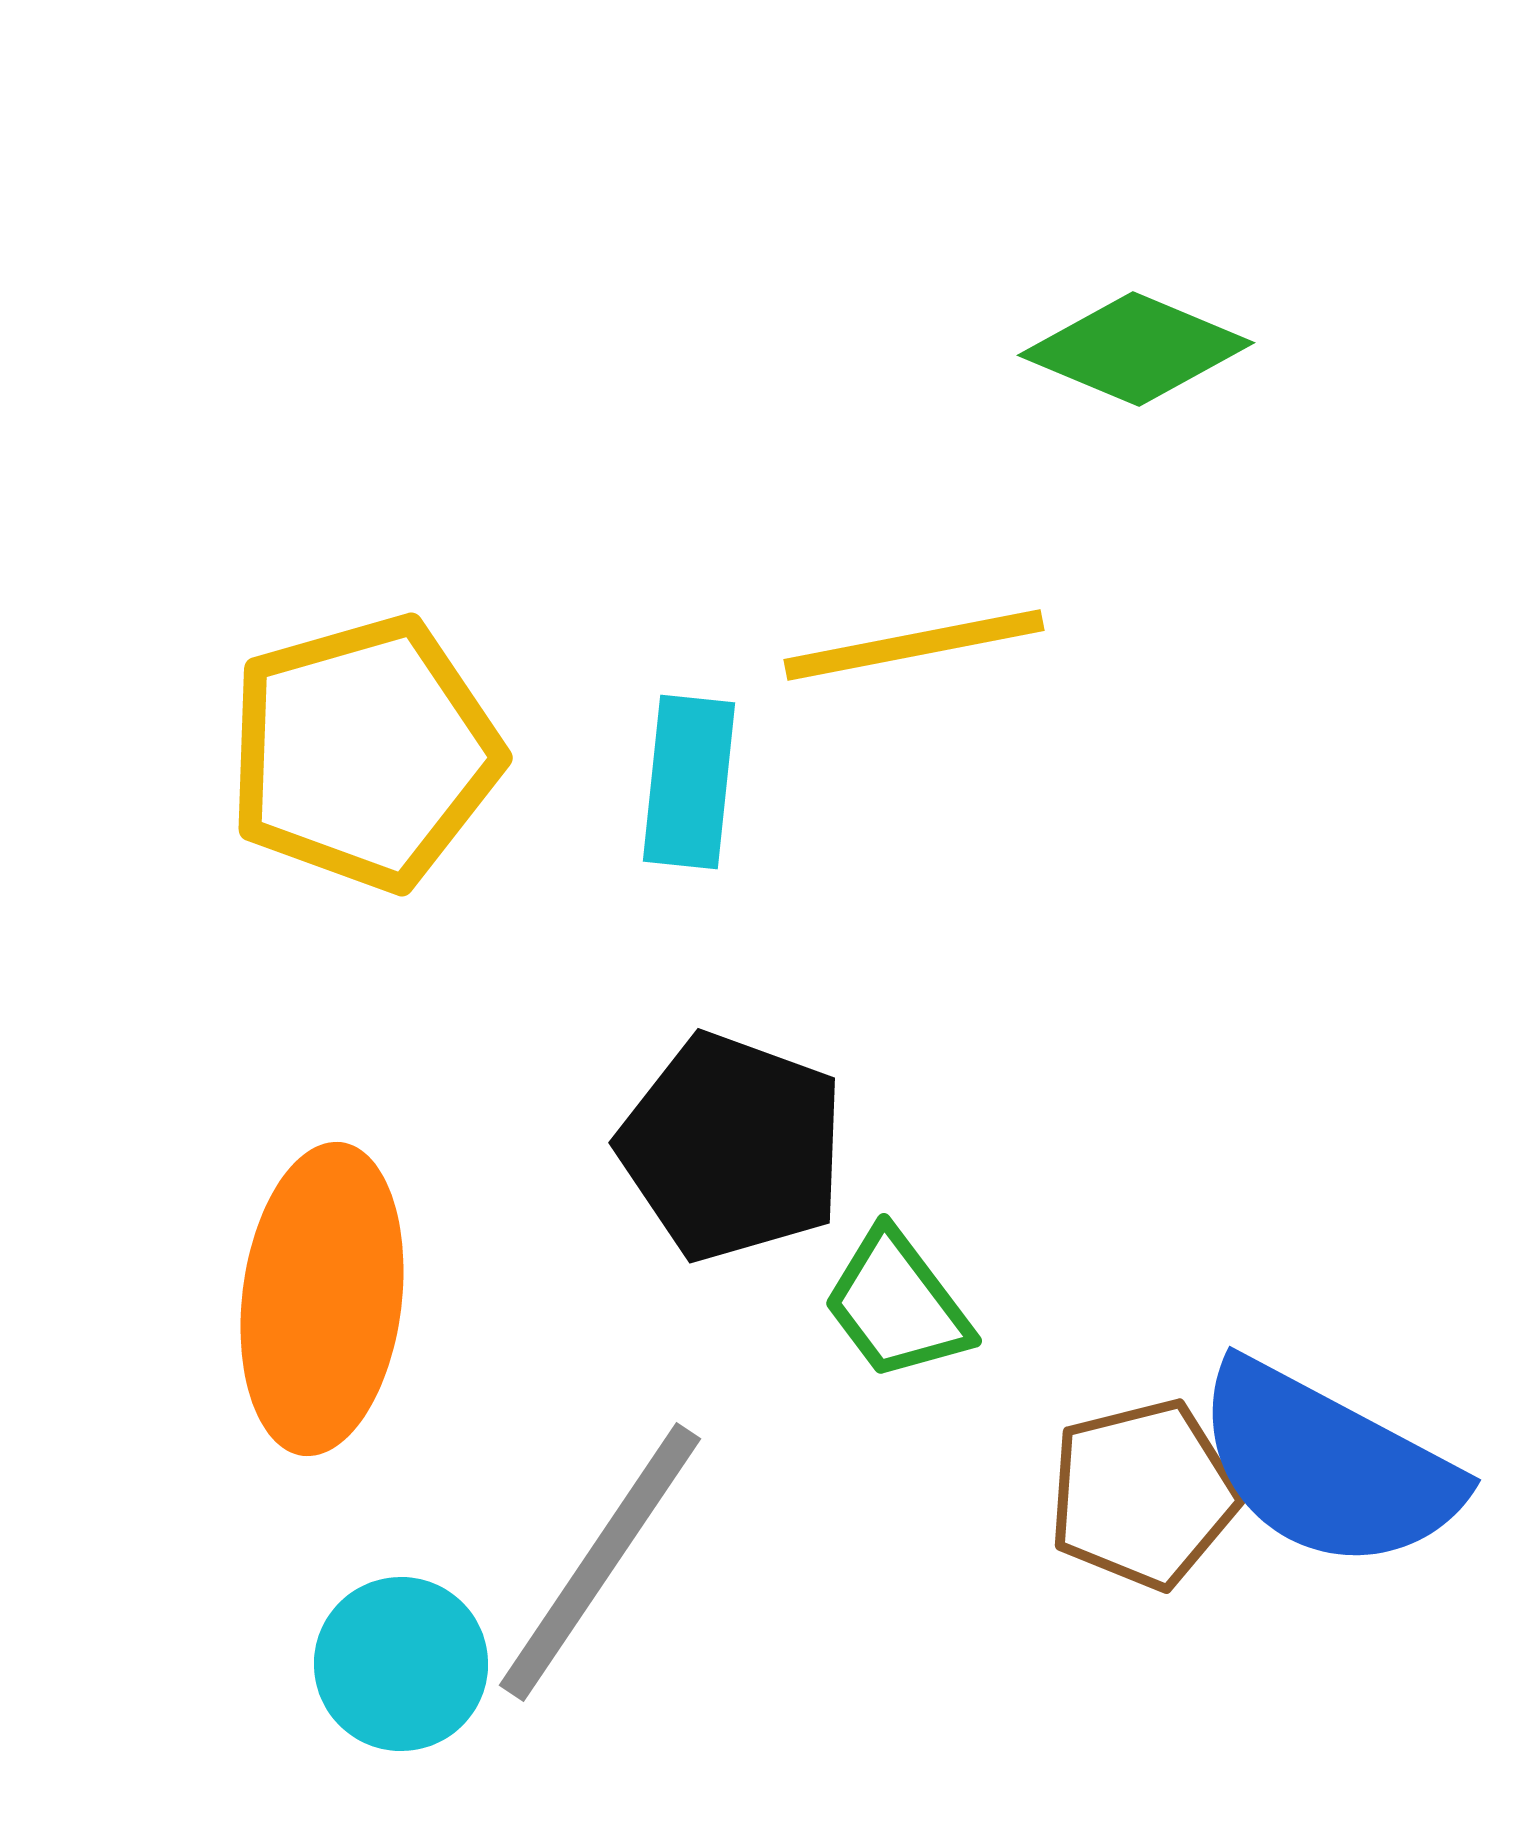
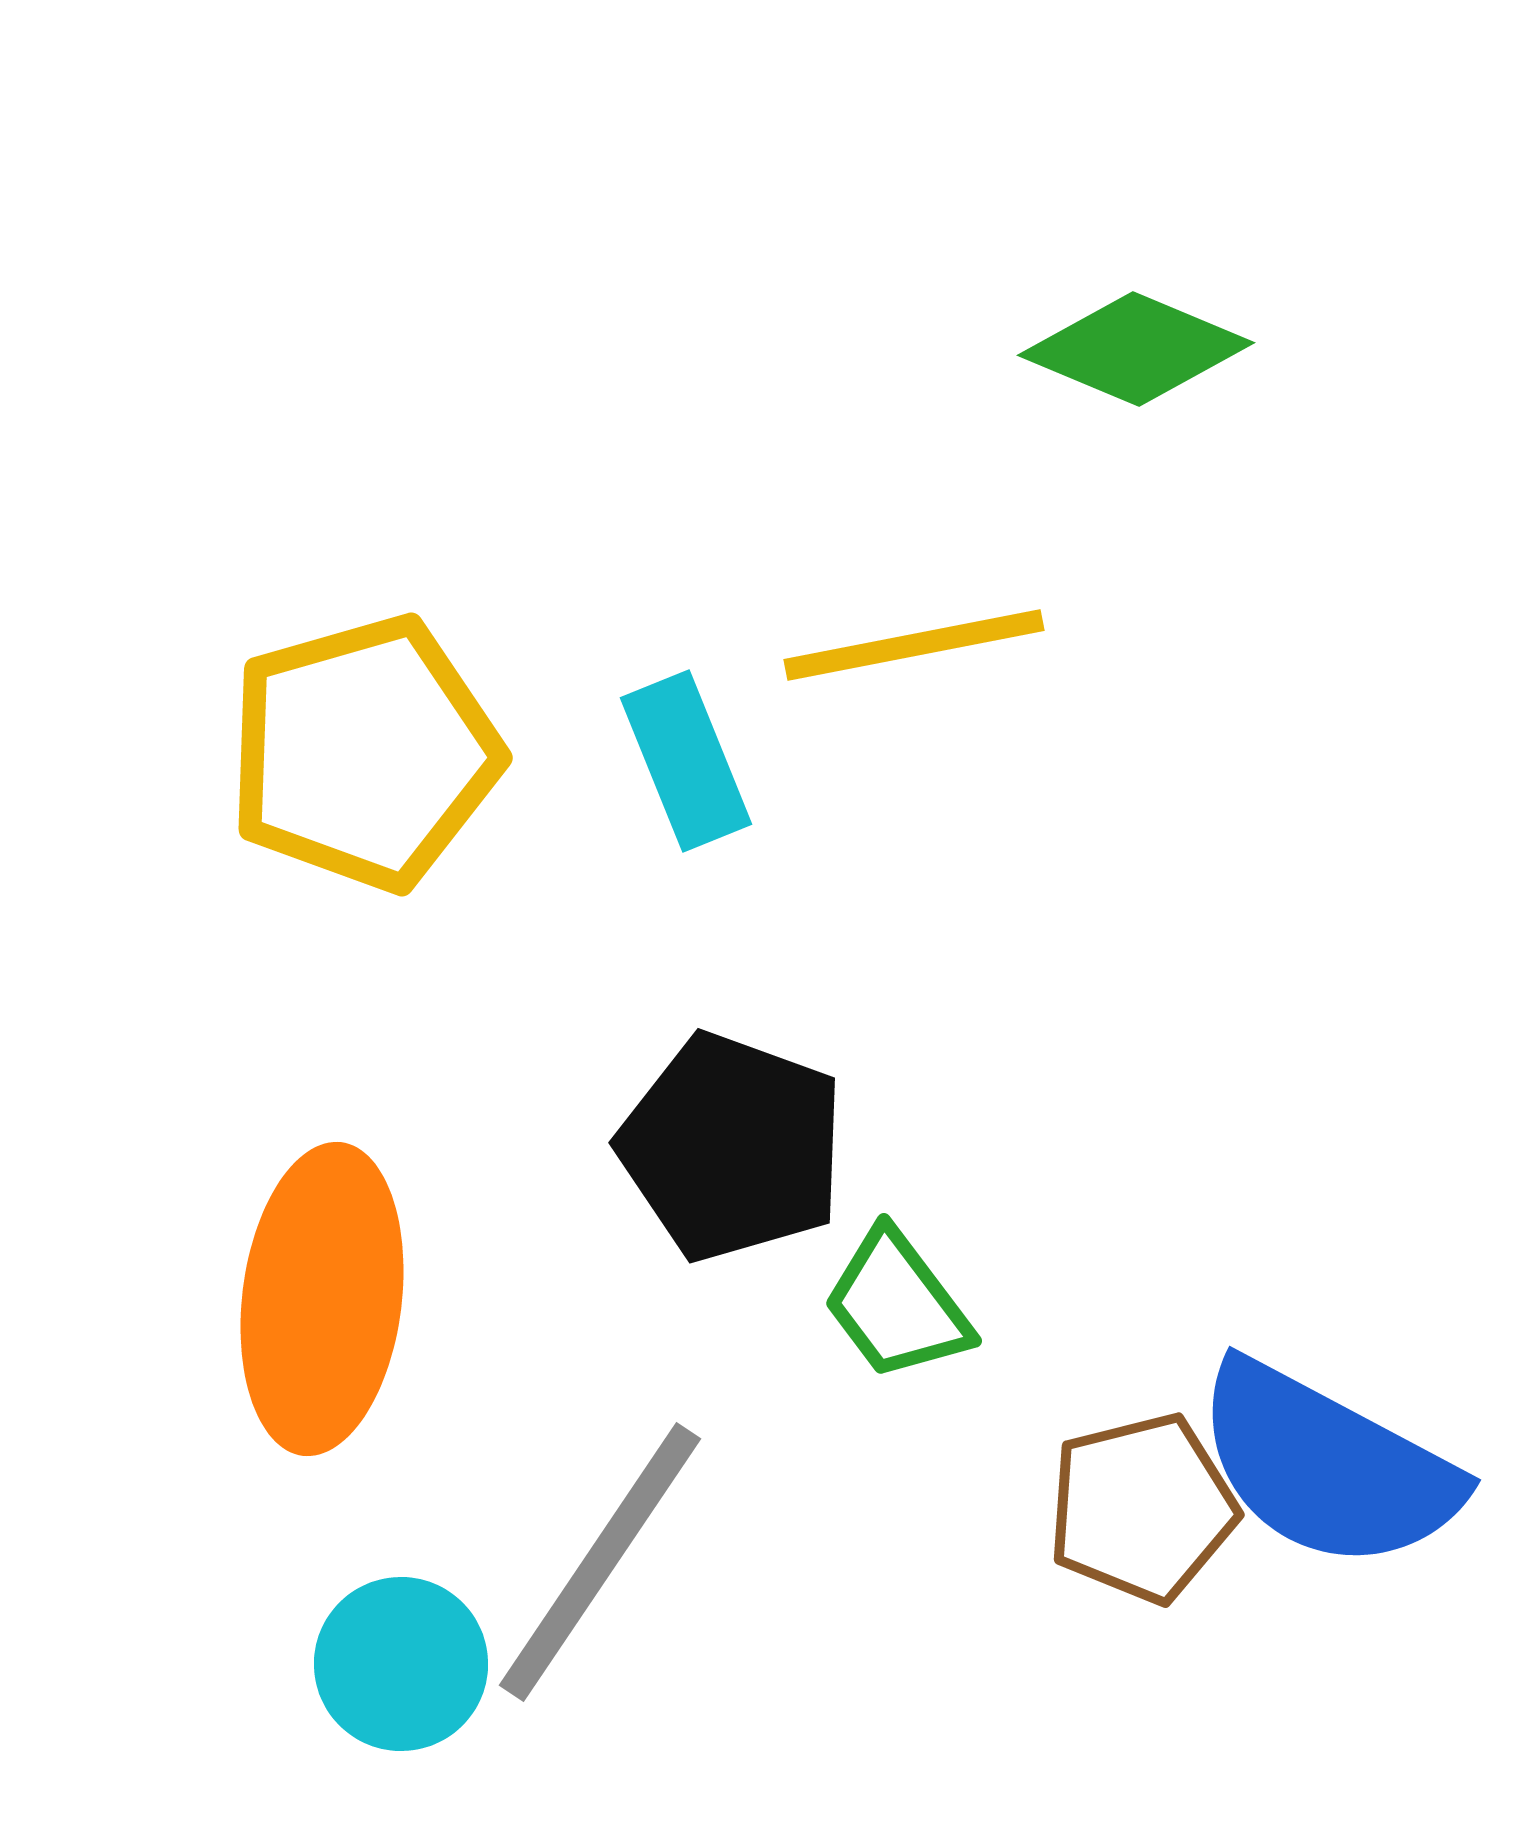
cyan rectangle: moved 3 px left, 21 px up; rotated 28 degrees counterclockwise
brown pentagon: moved 1 px left, 14 px down
